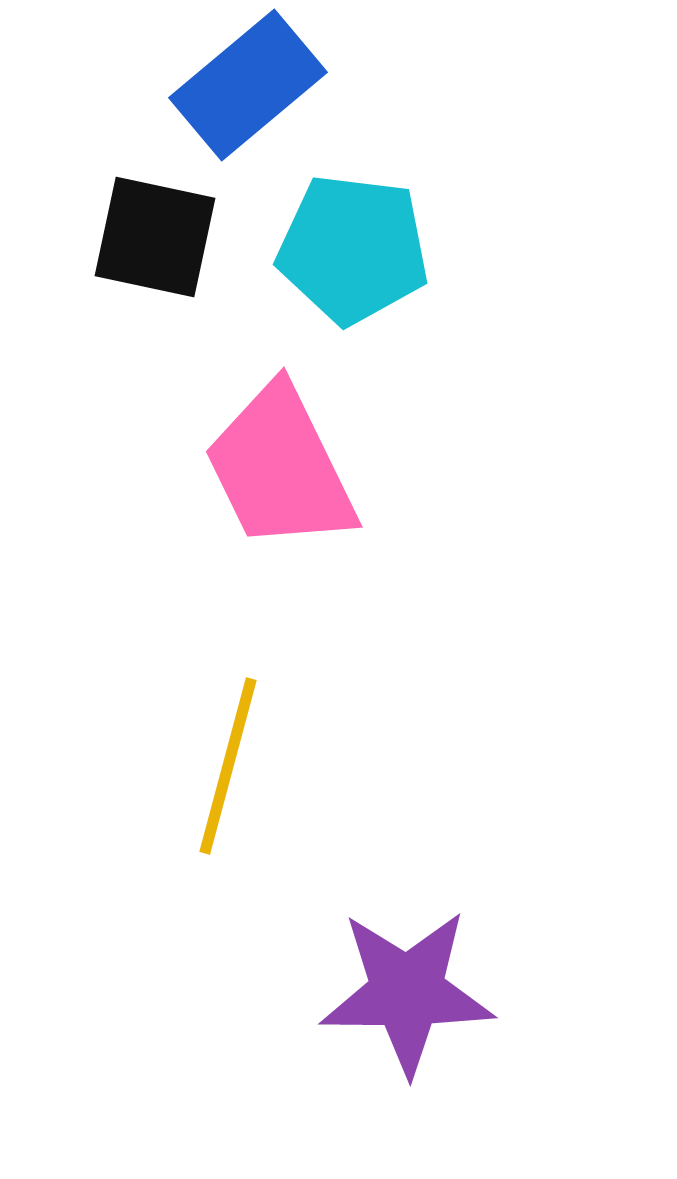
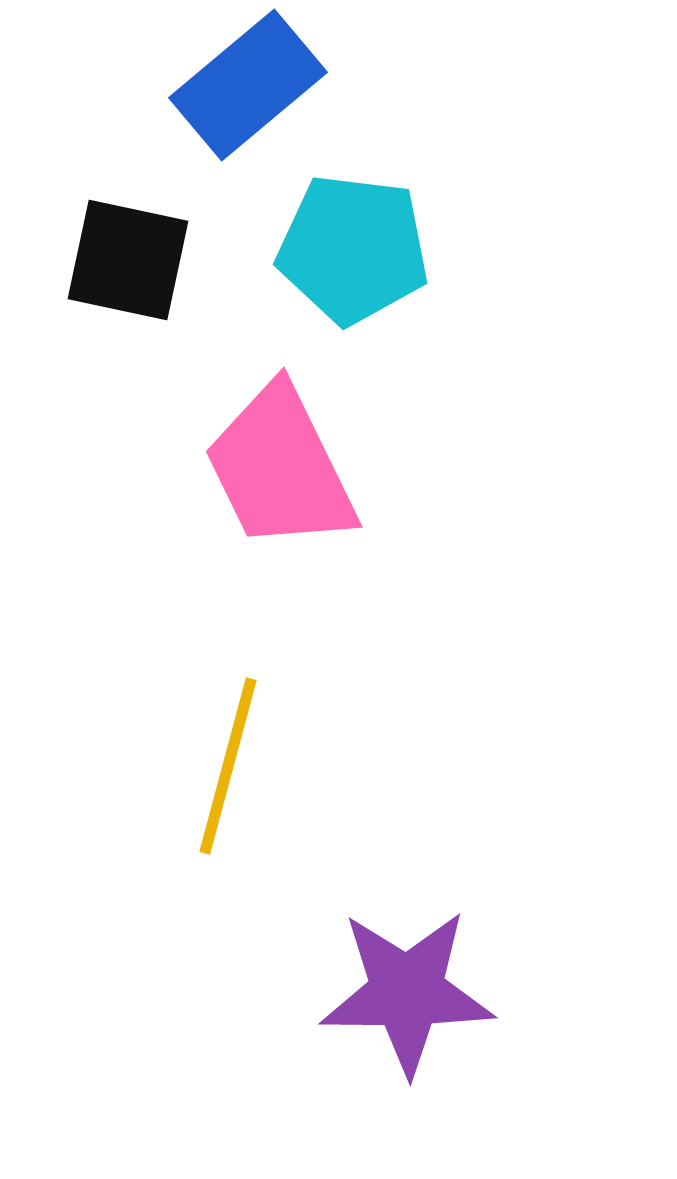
black square: moved 27 px left, 23 px down
